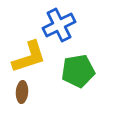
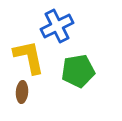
blue cross: moved 2 px left, 1 px down
yellow L-shape: rotated 84 degrees counterclockwise
